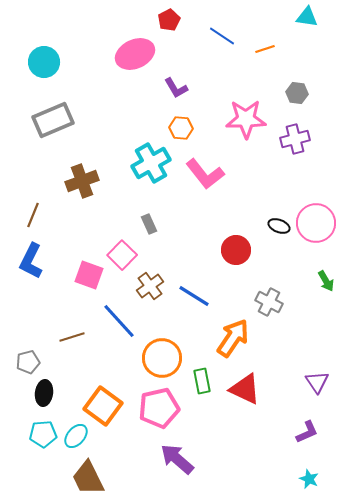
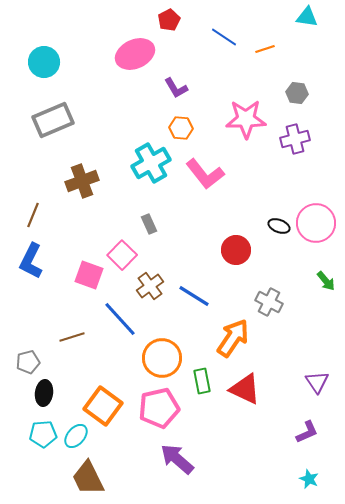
blue line at (222, 36): moved 2 px right, 1 px down
green arrow at (326, 281): rotated 10 degrees counterclockwise
blue line at (119, 321): moved 1 px right, 2 px up
